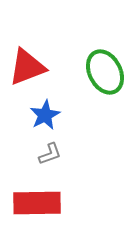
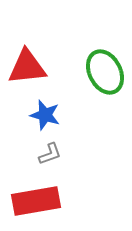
red triangle: rotated 15 degrees clockwise
blue star: rotated 28 degrees counterclockwise
red rectangle: moved 1 px left, 2 px up; rotated 9 degrees counterclockwise
